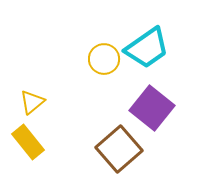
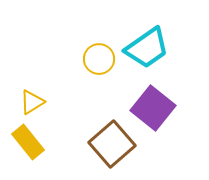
yellow circle: moved 5 px left
yellow triangle: rotated 8 degrees clockwise
purple square: moved 1 px right
brown square: moved 7 px left, 5 px up
